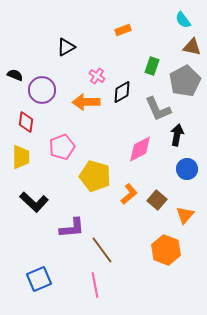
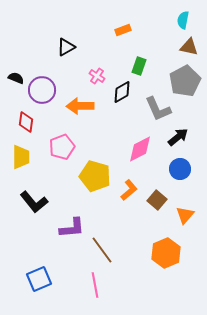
cyan semicircle: rotated 48 degrees clockwise
brown triangle: moved 3 px left
green rectangle: moved 13 px left
black semicircle: moved 1 px right, 3 px down
orange arrow: moved 6 px left, 4 px down
black arrow: moved 1 px right, 2 px down; rotated 40 degrees clockwise
blue circle: moved 7 px left
orange L-shape: moved 4 px up
black L-shape: rotated 8 degrees clockwise
orange hexagon: moved 3 px down; rotated 16 degrees clockwise
